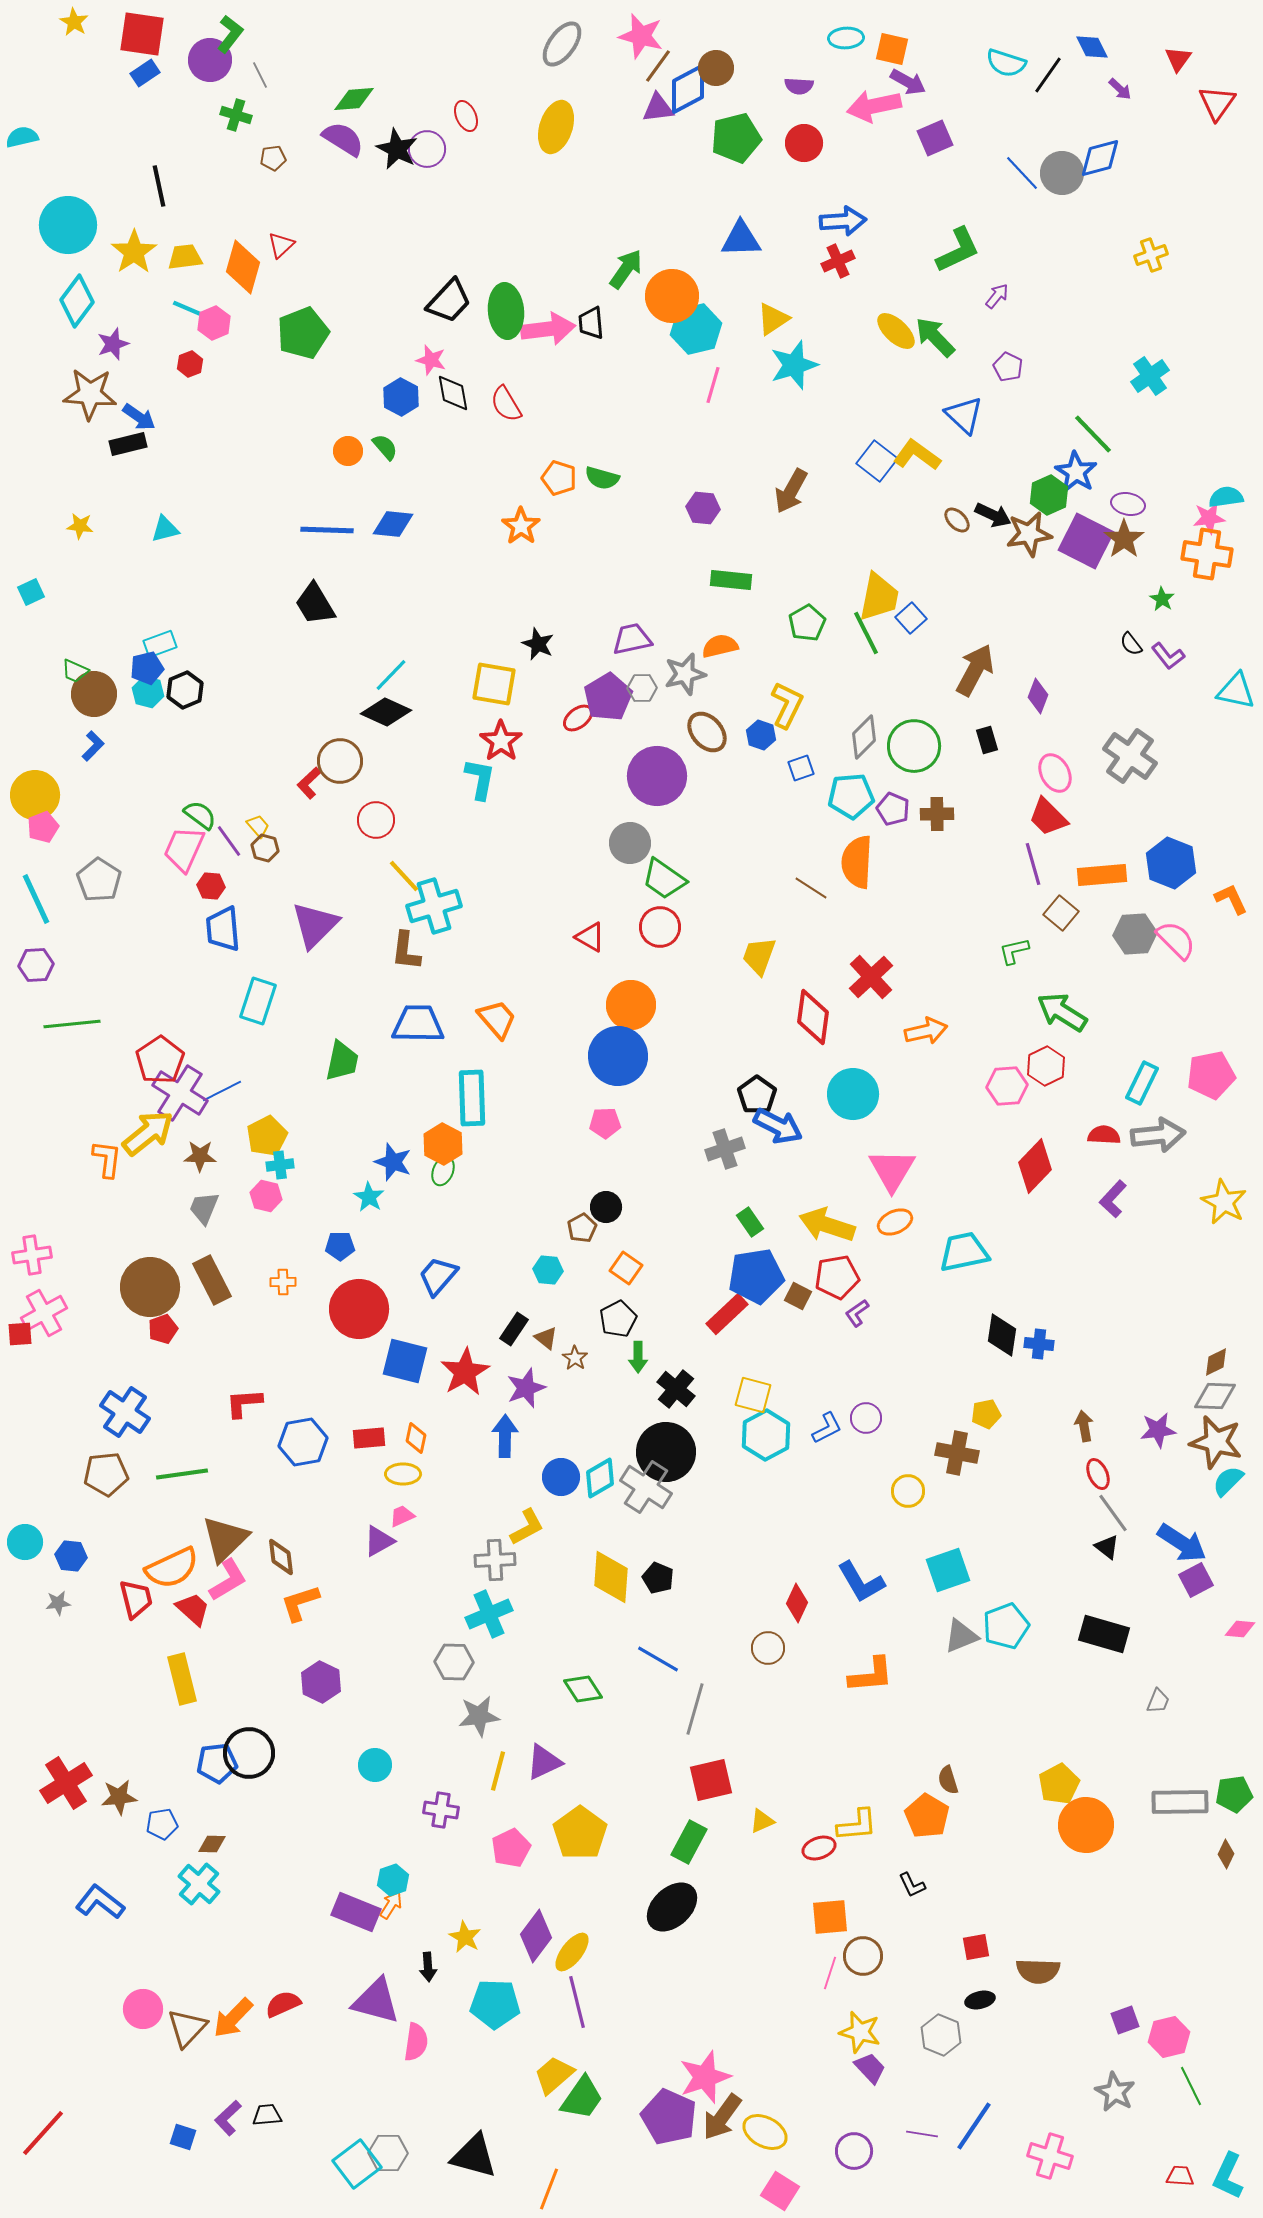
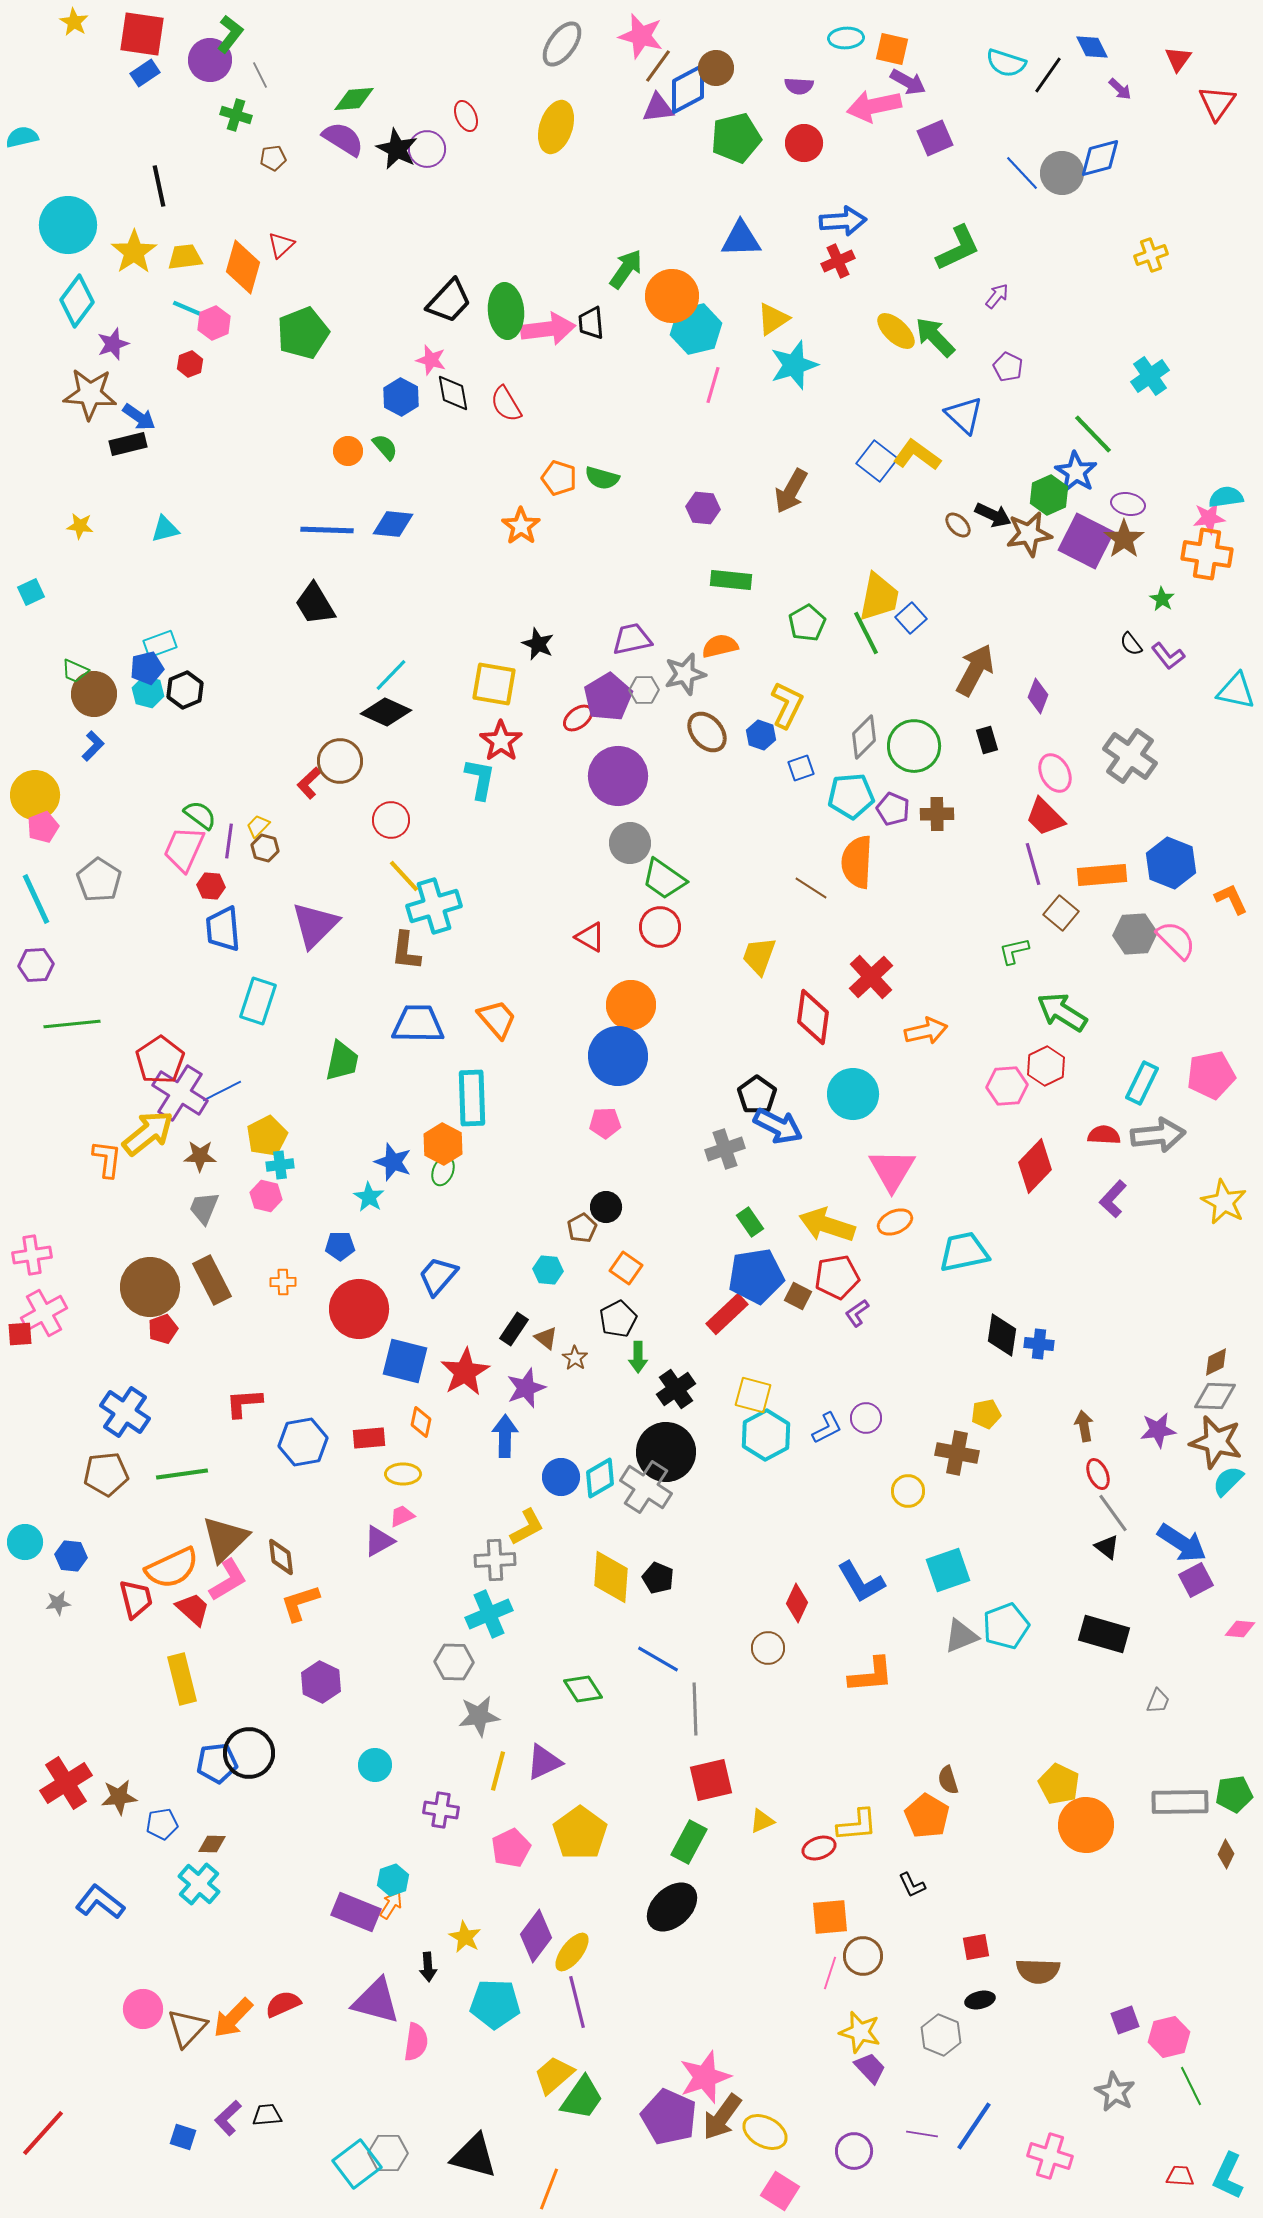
green L-shape at (958, 250): moved 2 px up
brown ellipse at (957, 520): moved 1 px right, 5 px down
gray hexagon at (642, 688): moved 2 px right, 2 px down
purple circle at (657, 776): moved 39 px left
red trapezoid at (1048, 817): moved 3 px left
red circle at (376, 820): moved 15 px right
yellow trapezoid at (258, 826): rotated 95 degrees counterclockwise
purple line at (229, 841): rotated 44 degrees clockwise
black cross at (676, 1389): rotated 15 degrees clockwise
orange diamond at (416, 1438): moved 5 px right, 16 px up
gray line at (695, 1709): rotated 18 degrees counterclockwise
yellow pentagon at (1059, 1784): rotated 18 degrees counterclockwise
